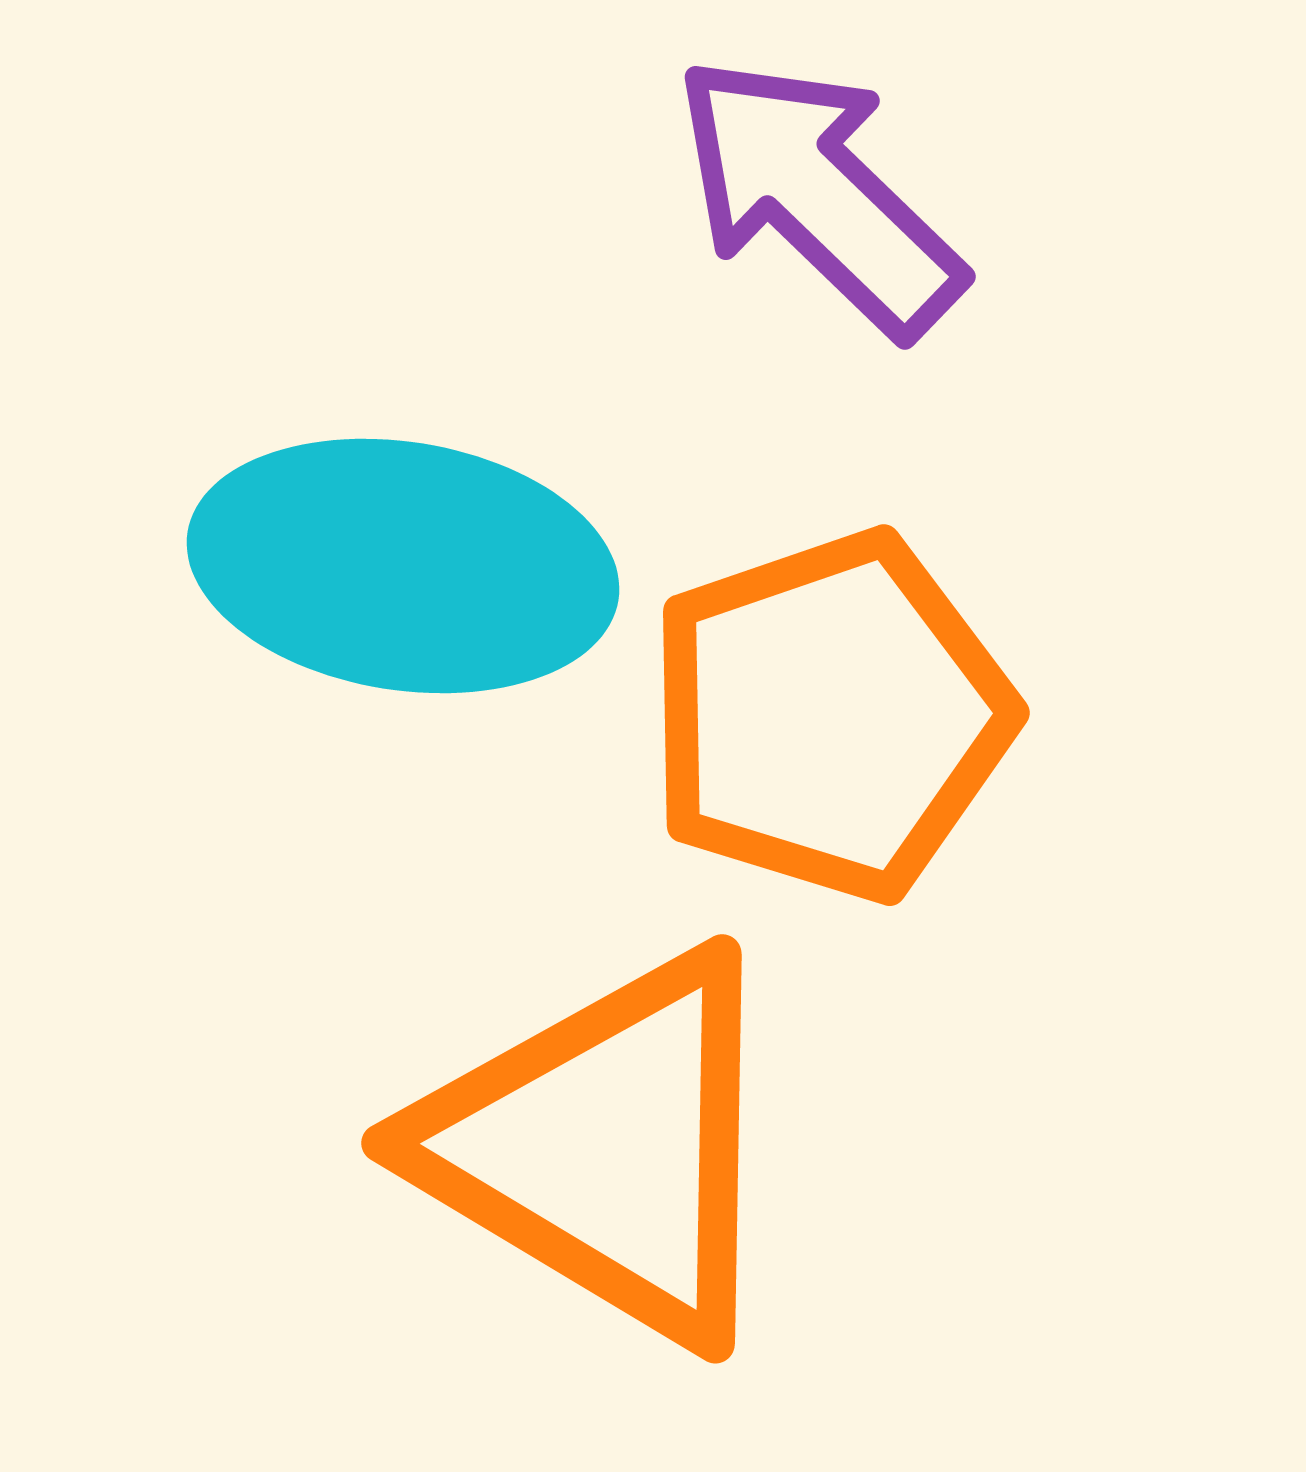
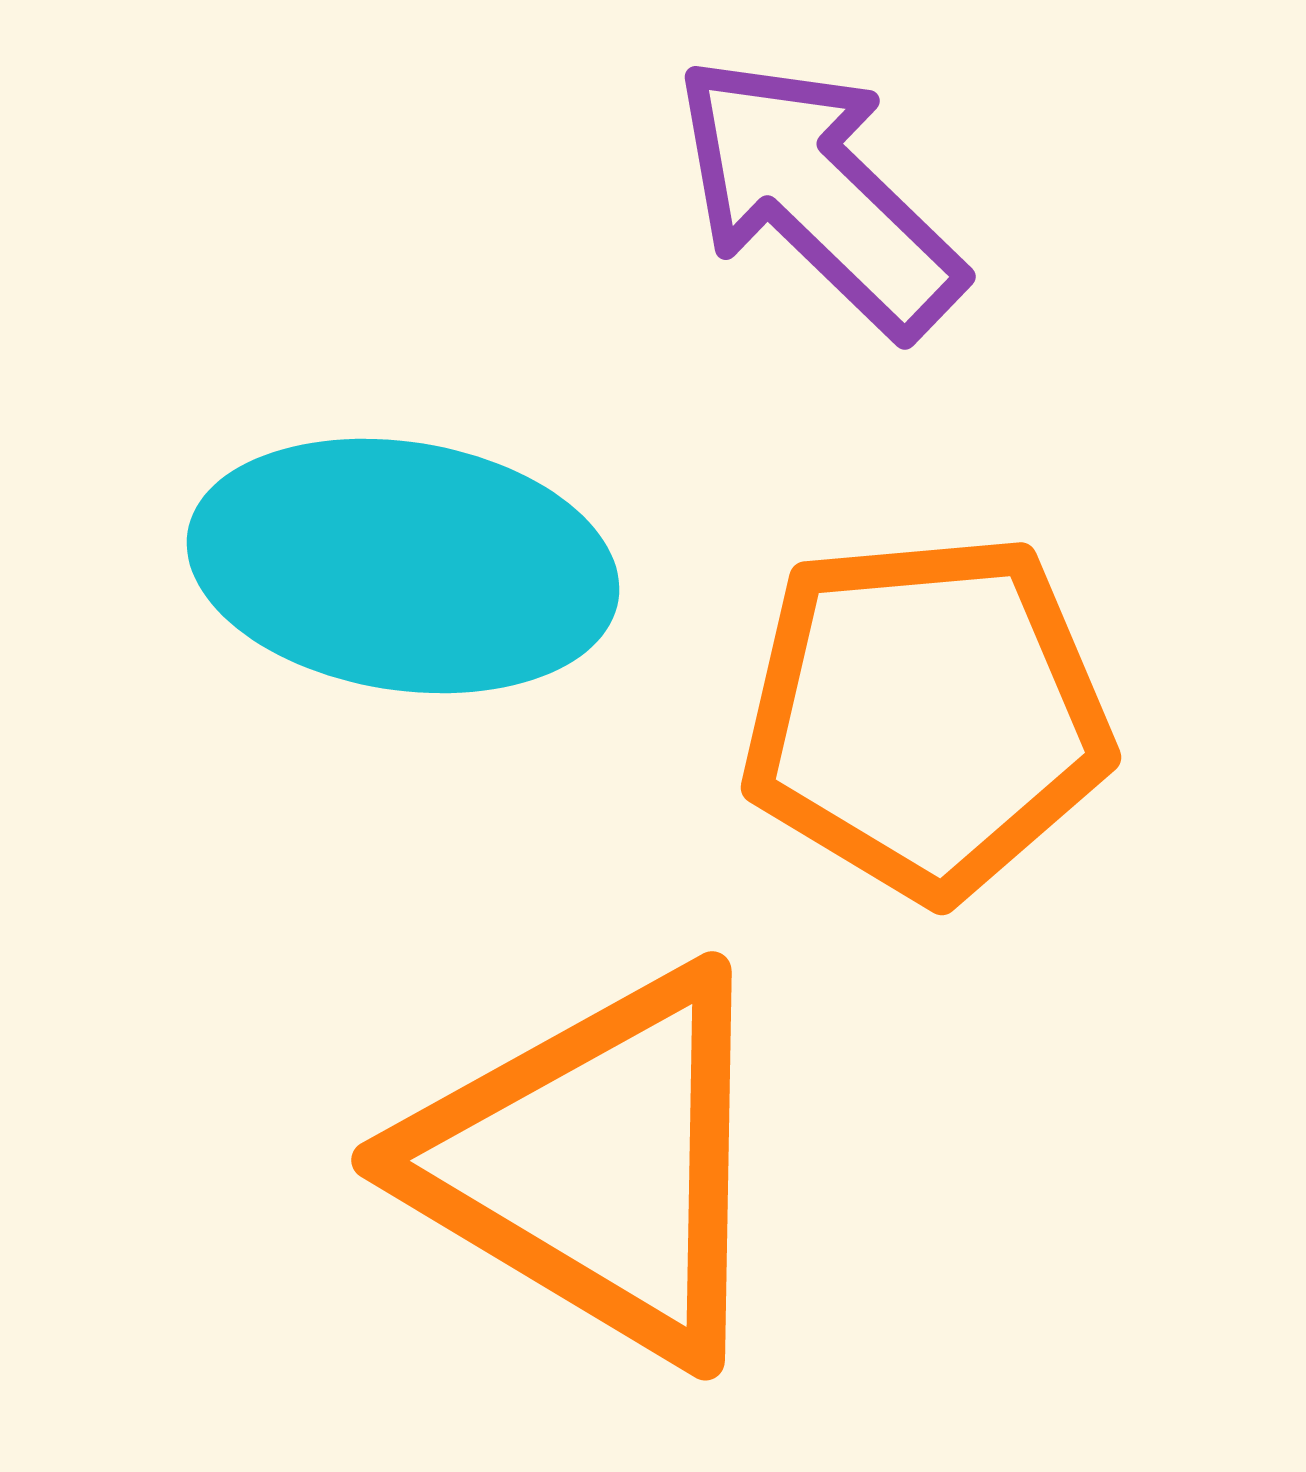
orange pentagon: moved 96 px right; rotated 14 degrees clockwise
orange triangle: moved 10 px left, 17 px down
